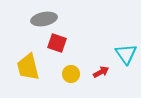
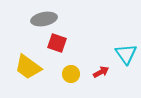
yellow trapezoid: rotated 40 degrees counterclockwise
